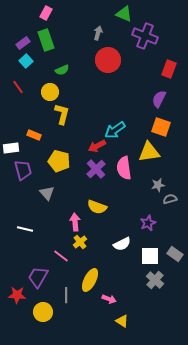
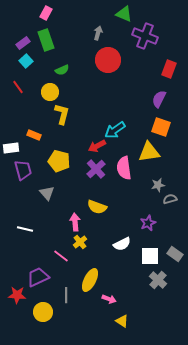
purple trapezoid at (38, 277): rotated 35 degrees clockwise
gray cross at (155, 280): moved 3 px right
